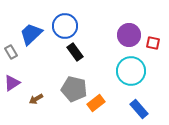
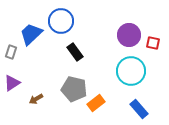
blue circle: moved 4 px left, 5 px up
gray rectangle: rotated 48 degrees clockwise
